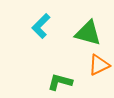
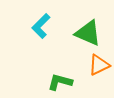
green triangle: rotated 8 degrees clockwise
